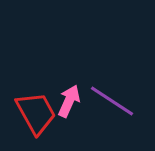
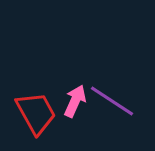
pink arrow: moved 6 px right
